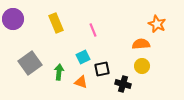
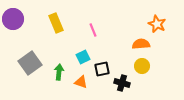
black cross: moved 1 px left, 1 px up
